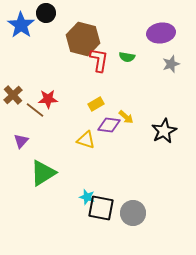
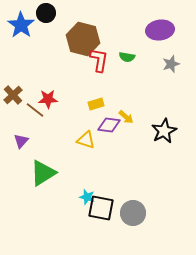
purple ellipse: moved 1 px left, 3 px up
yellow rectangle: rotated 14 degrees clockwise
